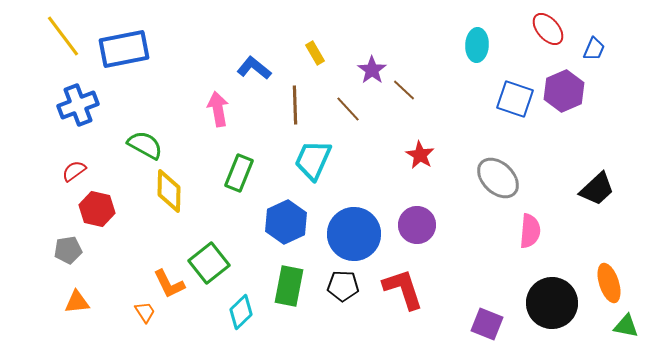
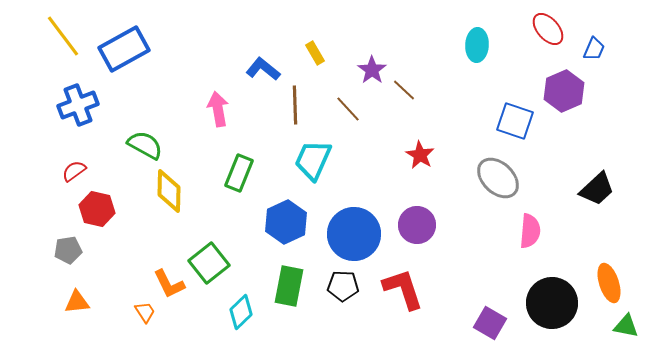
blue rectangle at (124, 49): rotated 18 degrees counterclockwise
blue L-shape at (254, 68): moved 9 px right, 1 px down
blue square at (515, 99): moved 22 px down
purple square at (487, 324): moved 3 px right, 1 px up; rotated 8 degrees clockwise
